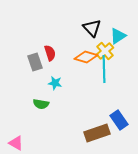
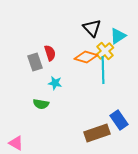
cyan line: moved 1 px left, 1 px down
